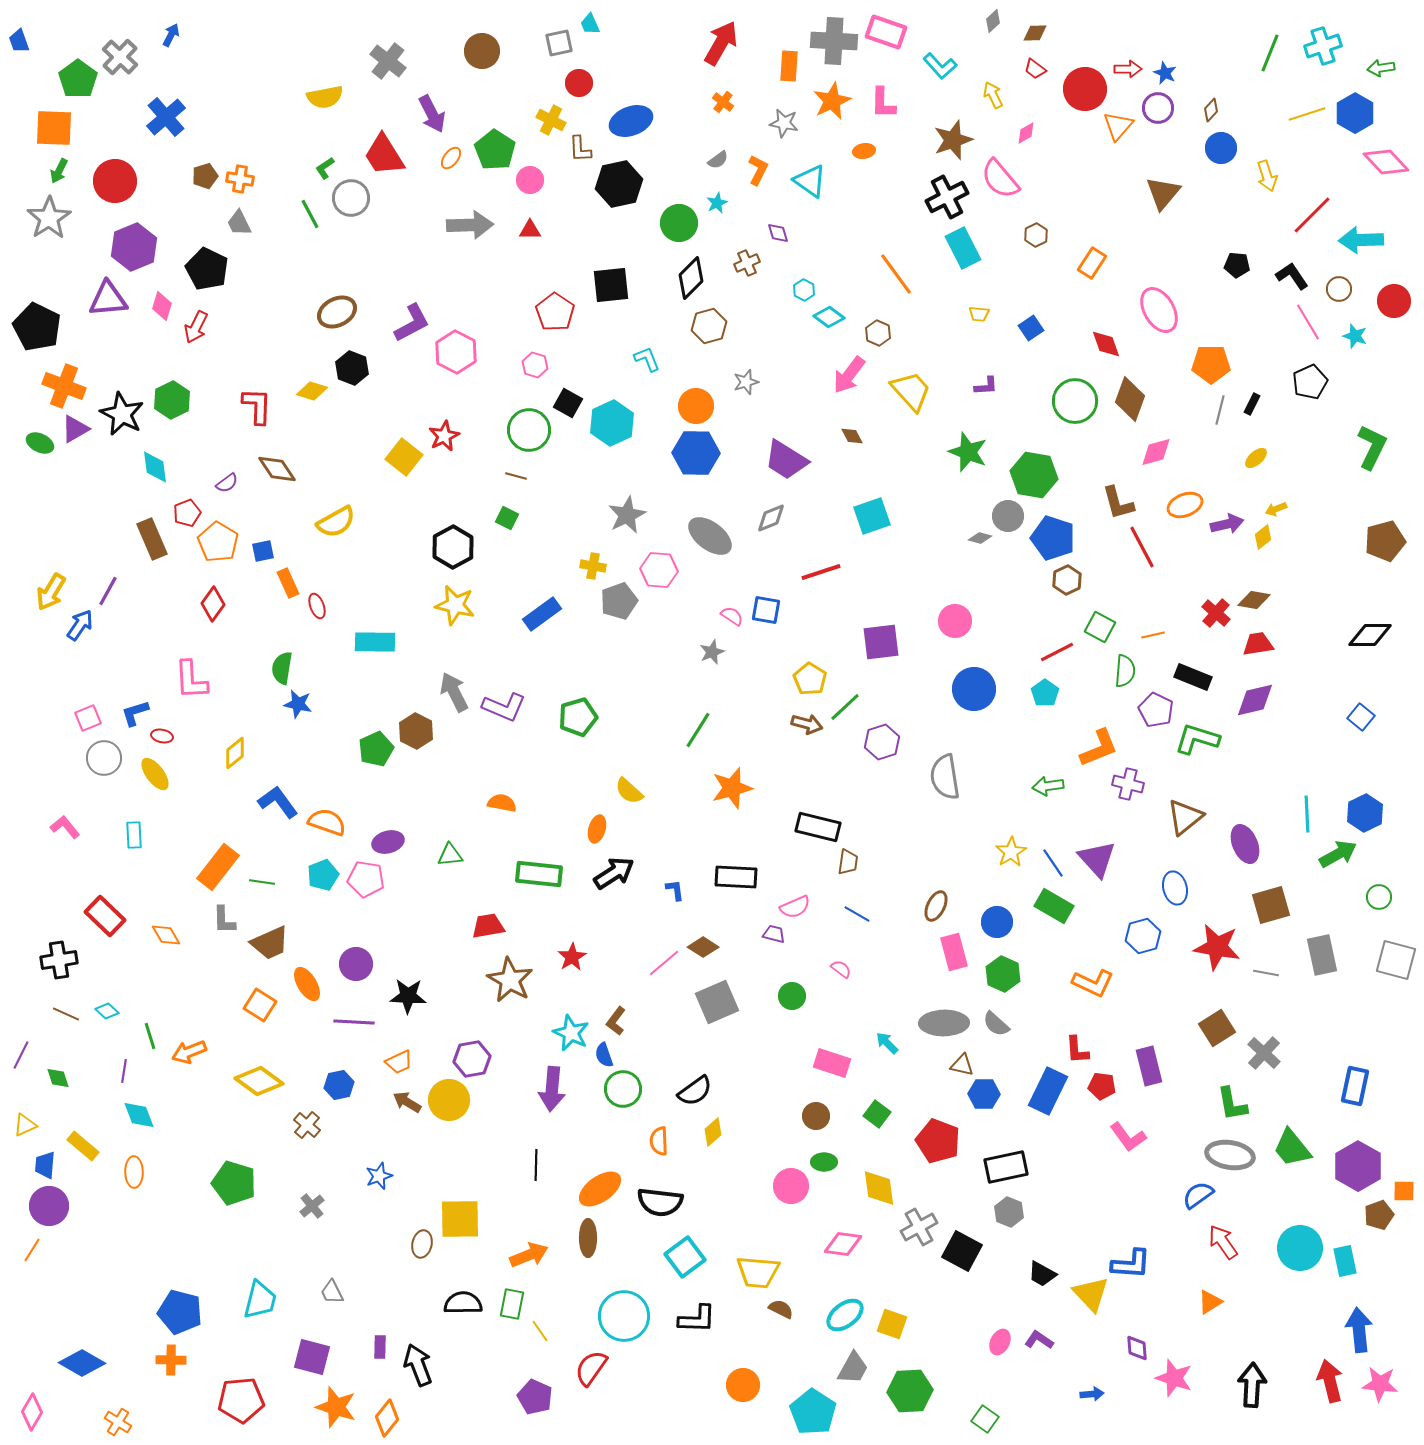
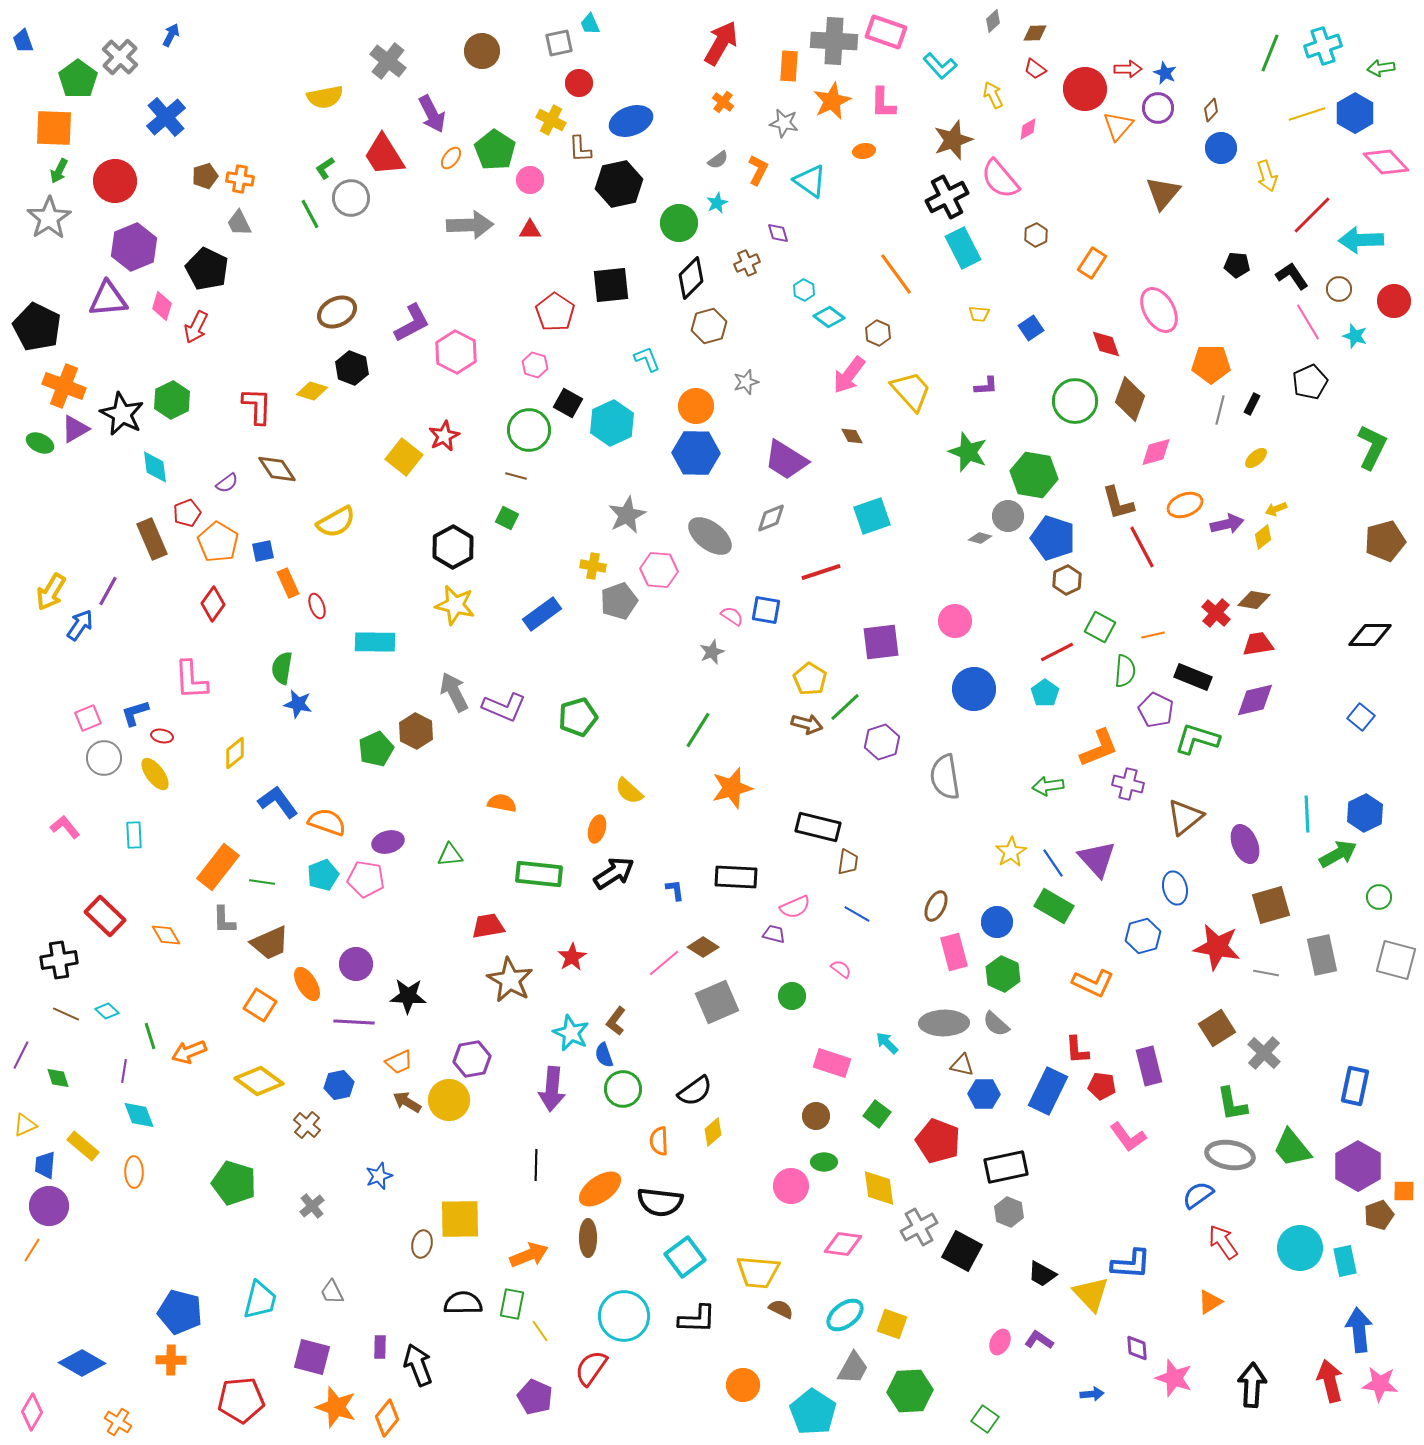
blue trapezoid at (19, 41): moved 4 px right
pink diamond at (1026, 133): moved 2 px right, 4 px up
